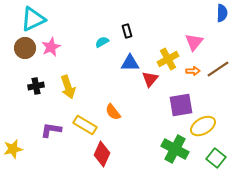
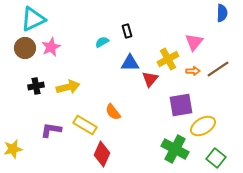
yellow arrow: rotated 85 degrees counterclockwise
